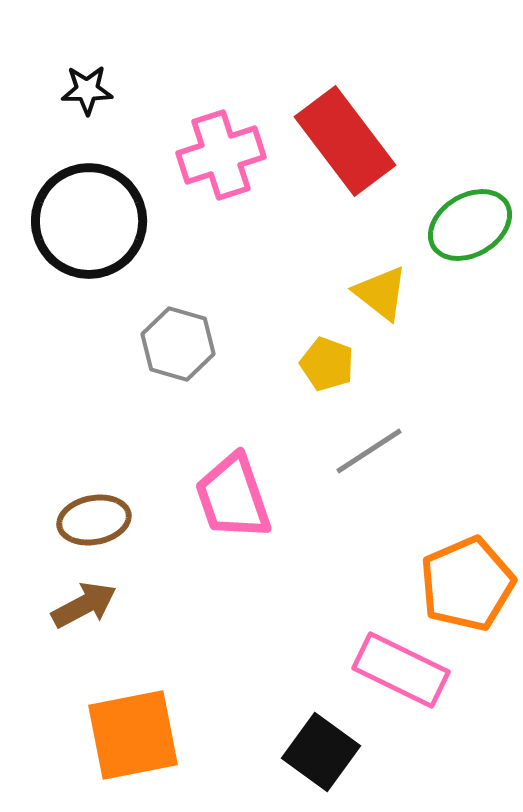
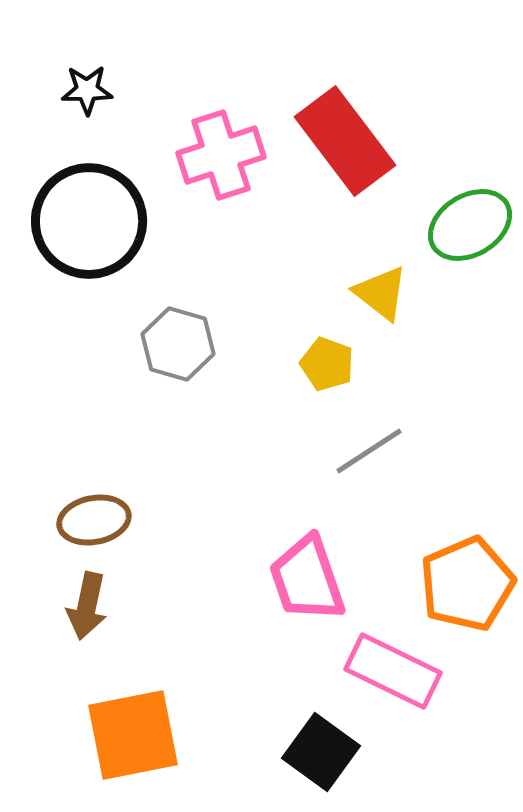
pink trapezoid: moved 74 px right, 82 px down
brown arrow: moved 3 px right, 1 px down; rotated 130 degrees clockwise
pink rectangle: moved 8 px left, 1 px down
